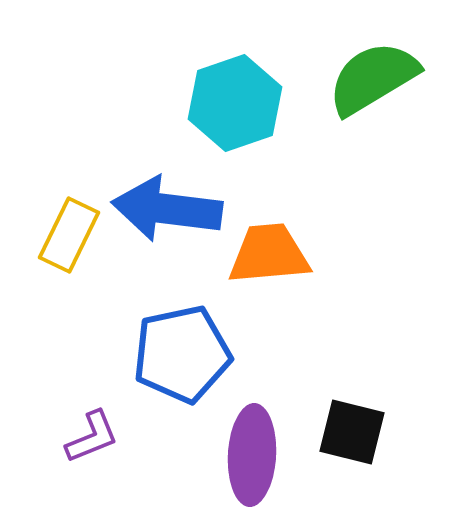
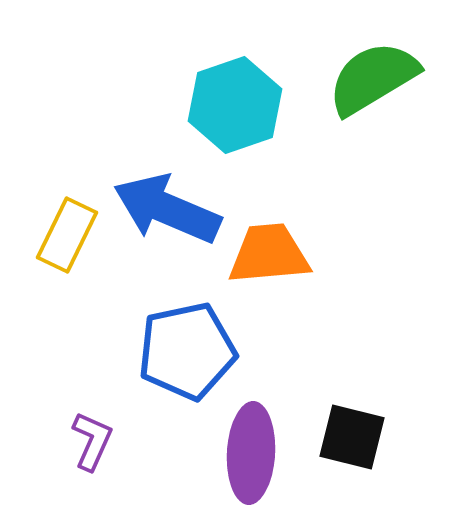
cyan hexagon: moved 2 px down
blue arrow: rotated 16 degrees clockwise
yellow rectangle: moved 2 px left
blue pentagon: moved 5 px right, 3 px up
black square: moved 5 px down
purple L-shape: moved 4 px down; rotated 44 degrees counterclockwise
purple ellipse: moved 1 px left, 2 px up
